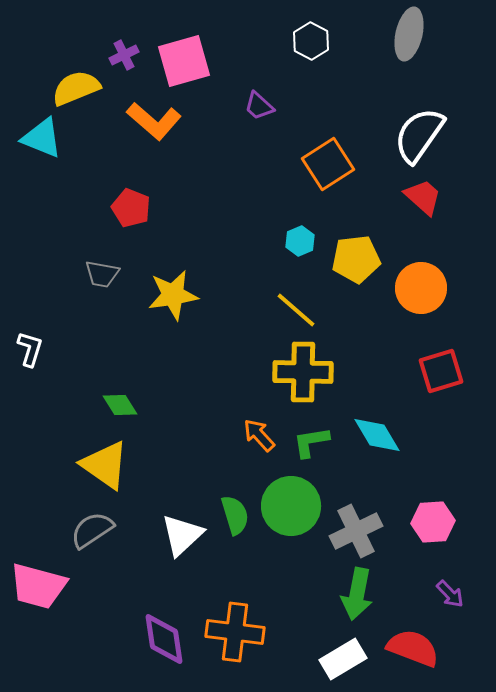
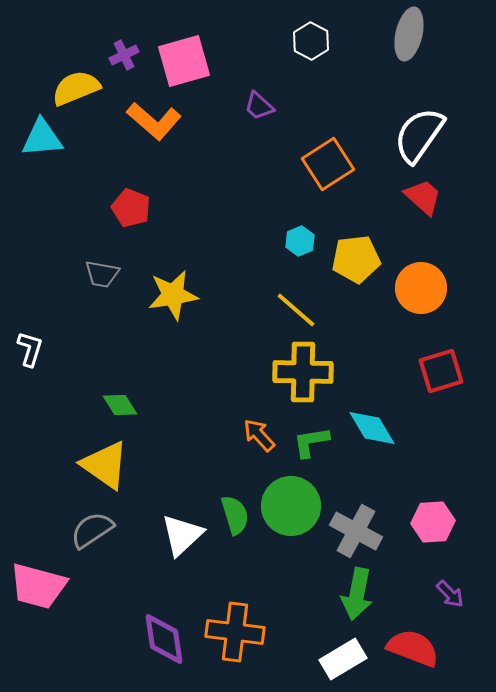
cyan triangle: rotated 27 degrees counterclockwise
cyan diamond: moved 5 px left, 7 px up
gray cross: rotated 36 degrees counterclockwise
